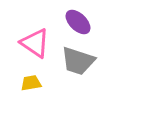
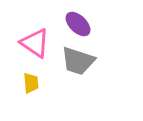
purple ellipse: moved 2 px down
yellow trapezoid: rotated 95 degrees clockwise
